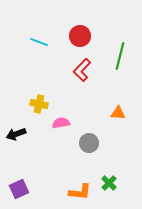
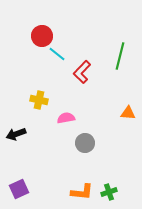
red circle: moved 38 px left
cyan line: moved 18 px right, 12 px down; rotated 18 degrees clockwise
red L-shape: moved 2 px down
yellow cross: moved 4 px up
orange triangle: moved 10 px right
pink semicircle: moved 5 px right, 5 px up
gray circle: moved 4 px left
green cross: moved 9 px down; rotated 28 degrees clockwise
orange L-shape: moved 2 px right
